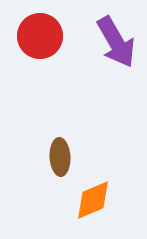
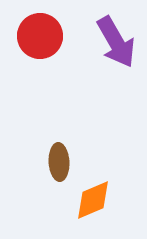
brown ellipse: moved 1 px left, 5 px down
